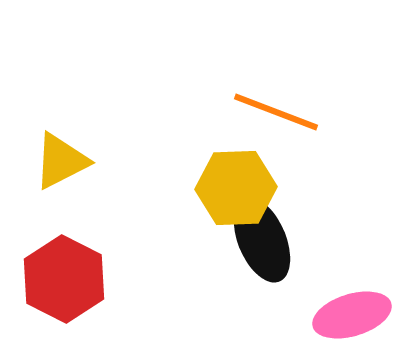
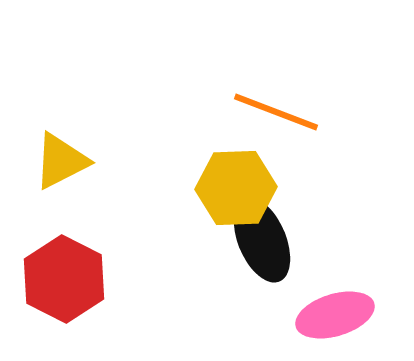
pink ellipse: moved 17 px left
